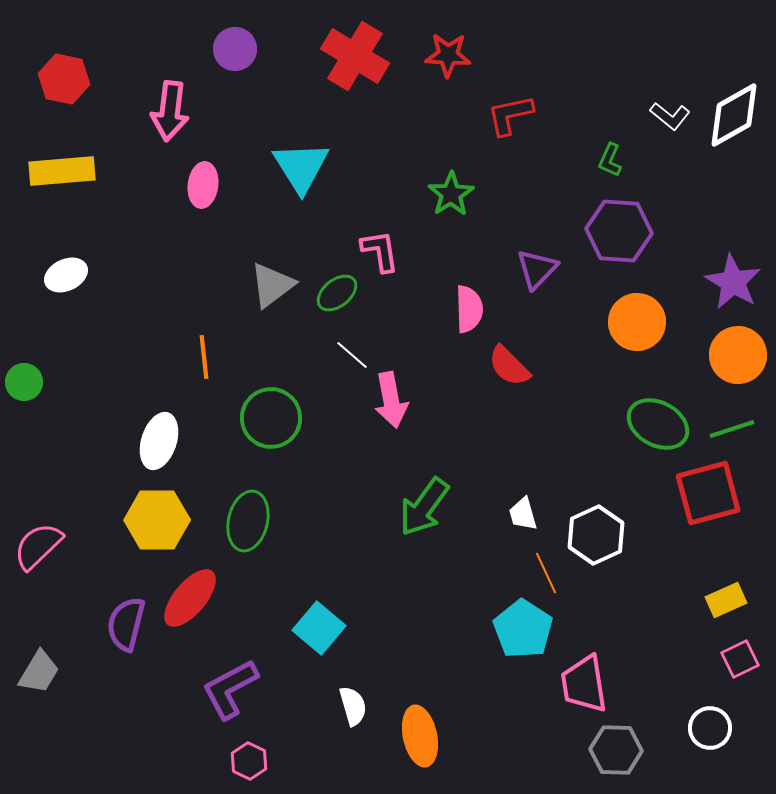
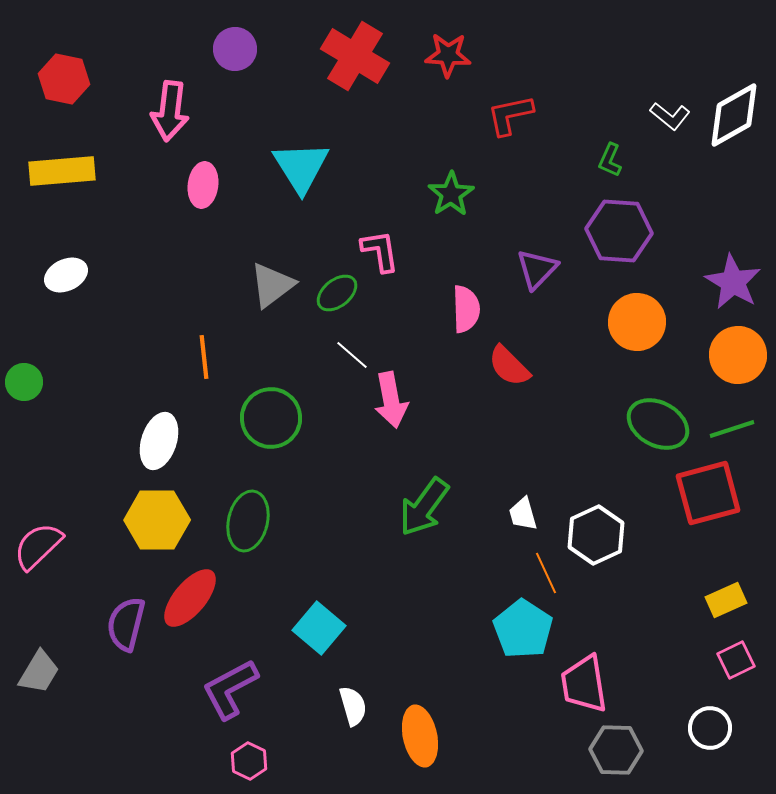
pink semicircle at (469, 309): moved 3 px left
pink square at (740, 659): moved 4 px left, 1 px down
